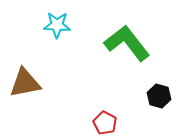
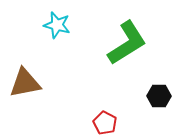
cyan star: rotated 12 degrees clockwise
green L-shape: rotated 96 degrees clockwise
black hexagon: rotated 15 degrees counterclockwise
